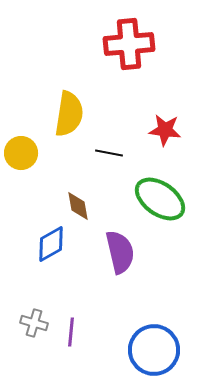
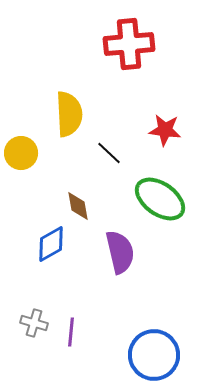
yellow semicircle: rotated 12 degrees counterclockwise
black line: rotated 32 degrees clockwise
blue circle: moved 5 px down
